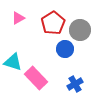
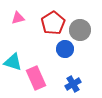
pink triangle: rotated 16 degrees clockwise
pink rectangle: rotated 20 degrees clockwise
blue cross: moved 2 px left
